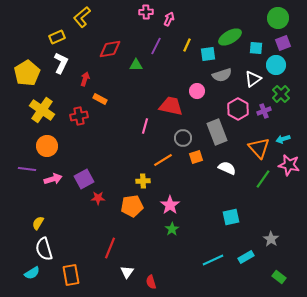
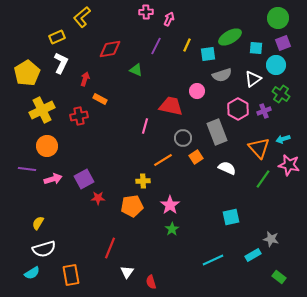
green triangle at (136, 65): moved 5 px down; rotated 24 degrees clockwise
green cross at (281, 94): rotated 12 degrees counterclockwise
yellow cross at (42, 110): rotated 30 degrees clockwise
orange square at (196, 157): rotated 16 degrees counterclockwise
gray star at (271, 239): rotated 21 degrees counterclockwise
white semicircle at (44, 249): rotated 90 degrees counterclockwise
cyan rectangle at (246, 257): moved 7 px right, 2 px up
